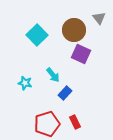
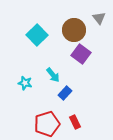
purple square: rotated 12 degrees clockwise
